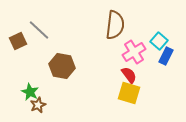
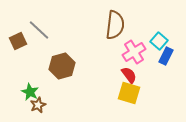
brown hexagon: rotated 25 degrees counterclockwise
